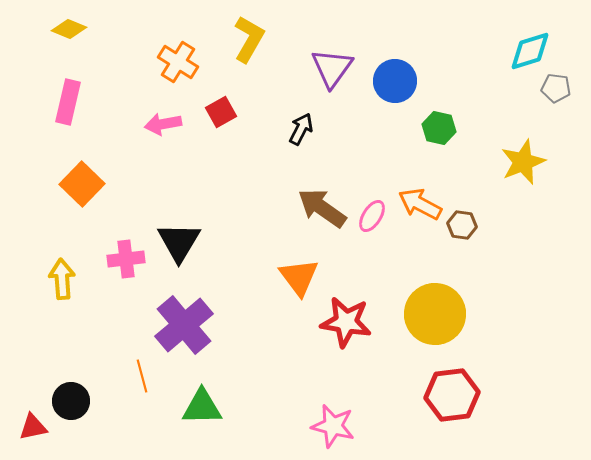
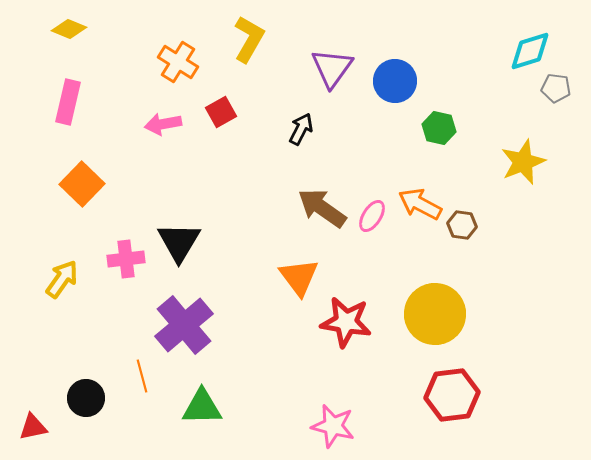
yellow arrow: rotated 39 degrees clockwise
black circle: moved 15 px right, 3 px up
